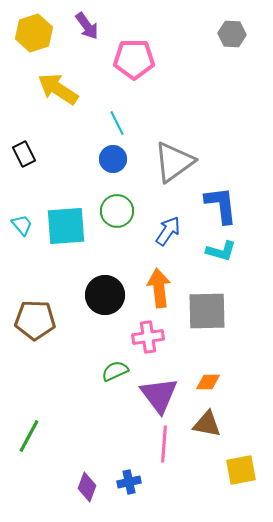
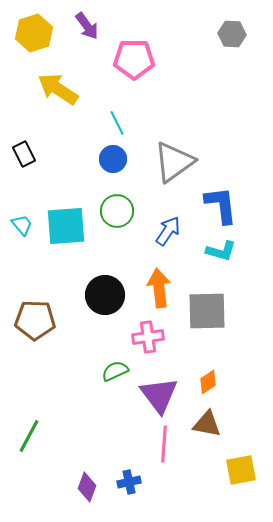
orange diamond: rotated 35 degrees counterclockwise
